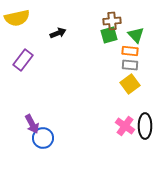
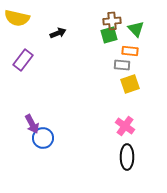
yellow semicircle: rotated 25 degrees clockwise
green triangle: moved 6 px up
gray rectangle: moved 8 px left
yellow square: rotated 18 degrees clockwise
black ellipse: moved 18 px left, 31 px down
